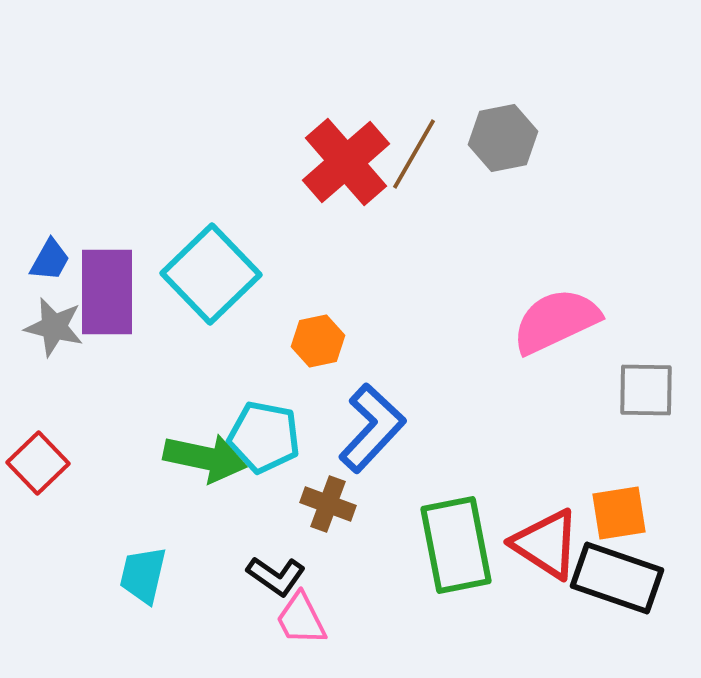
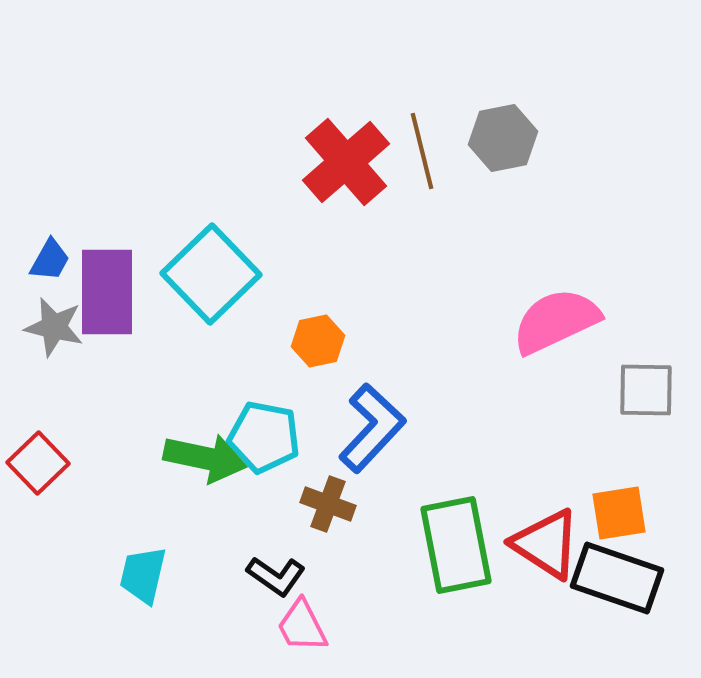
brown line: moved 8 px right, 3 px up; rotated 44 degrees counterclockwise
pink trapezoid: moved 1 px right, 7 px down
